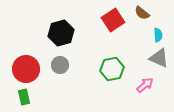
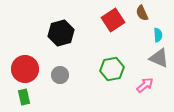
brown semicircle: rotated 28 degrees clockwise
gray circle: moved 10 px down
red circle: moved 1 px left
